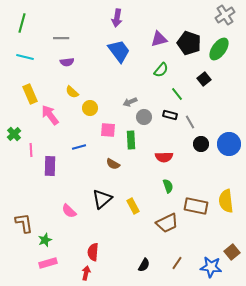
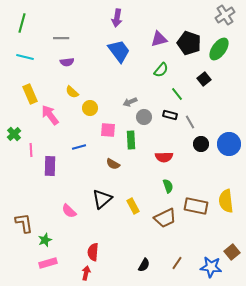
brown trapezoid at (167, 223): moved 2 px left, 5 px up
